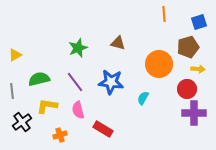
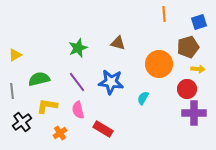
purple line: moved 2 px right
orange cross: moved 2 px up; rotated 16 degrees counterclockwise
